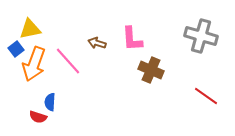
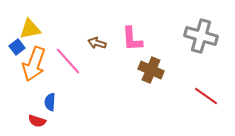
blue square: moved 1 px right, 2 px up
red semicircle: moved 1 px left, 4 px down
